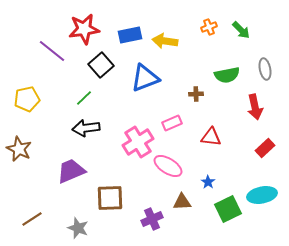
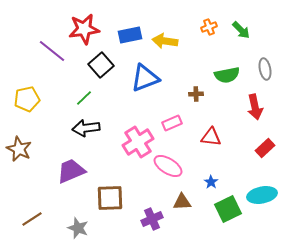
blue star: moved 3 px right
